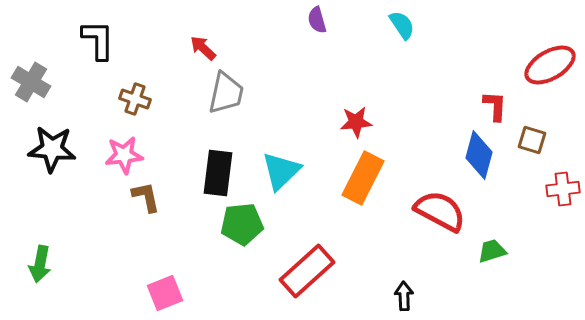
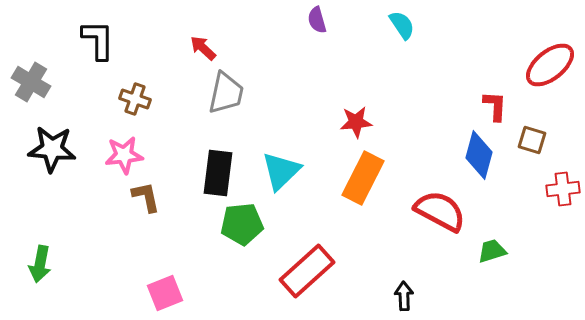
red ellipse: rotated 9 degrees counterclockwise
